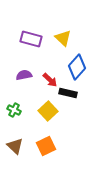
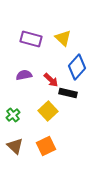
red arrow: moved 1 px right
green cross: moved 1 px left, 5 px down; rotated 24 degrees clockwise
